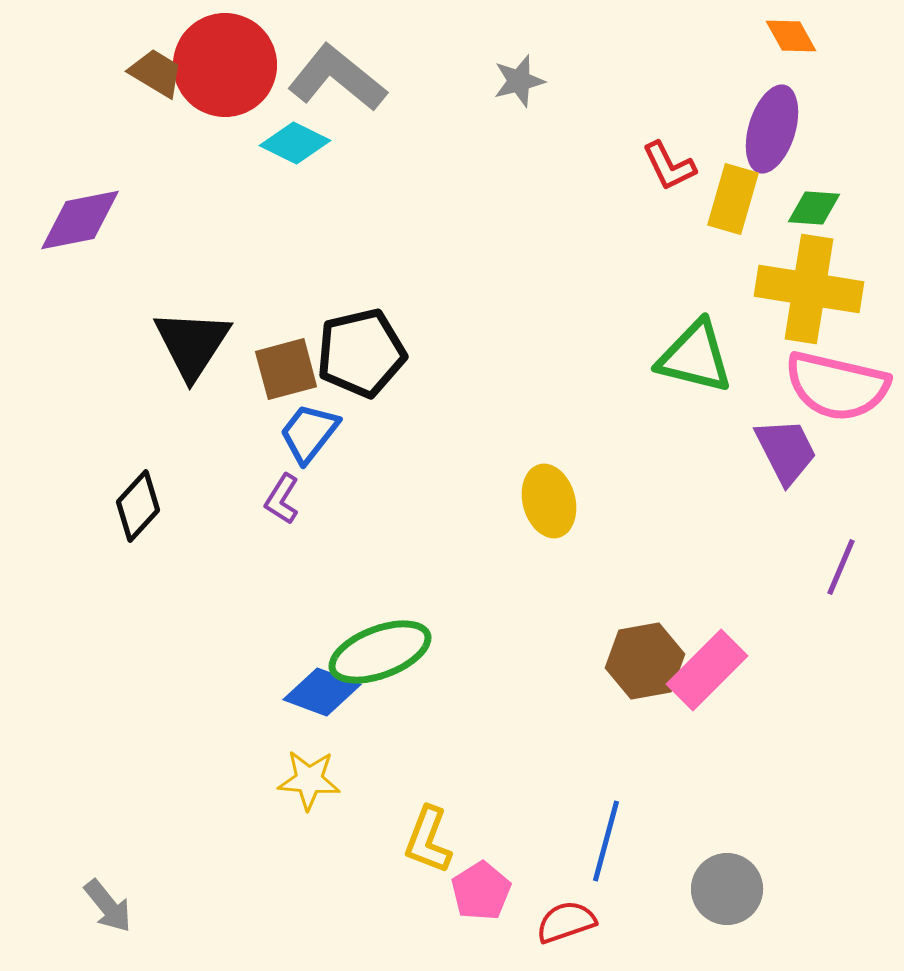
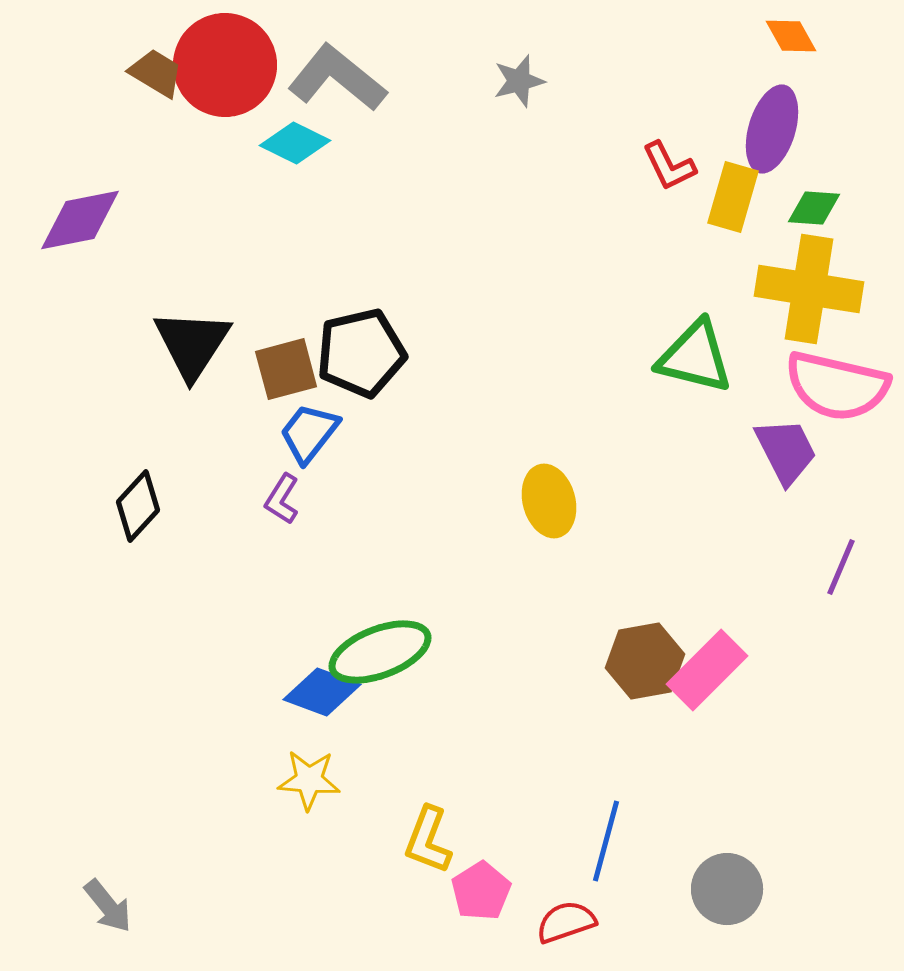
yellow rectangle: moved 2 px up
